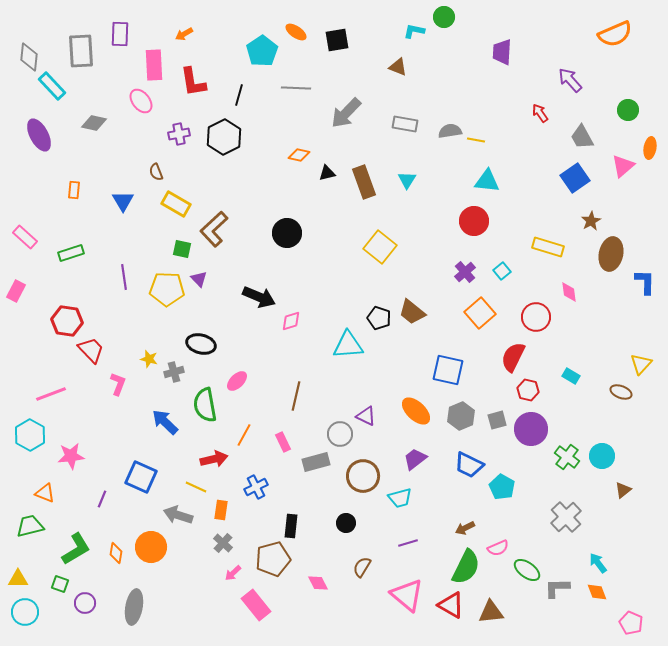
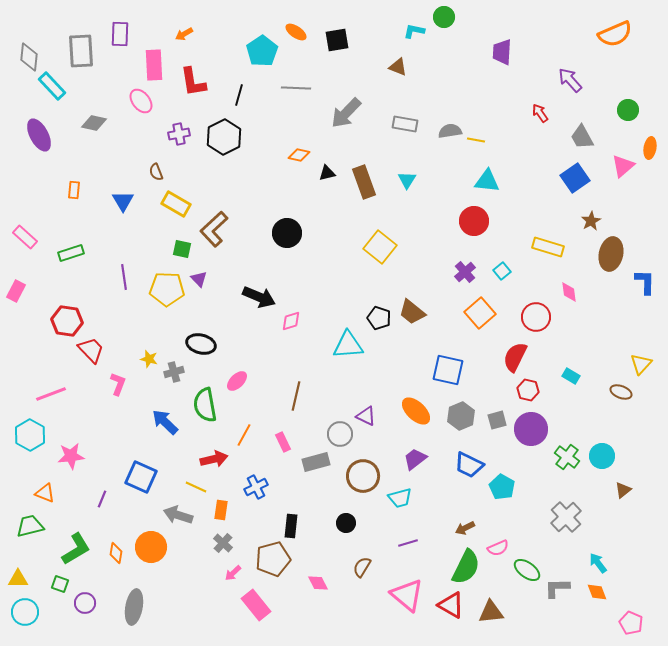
red semicircle at (513, 357): moved 2 px right
